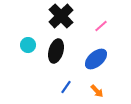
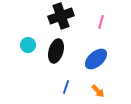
black cross: rotated 25 degrees clockwise
pink line: moved 4 px up; rotated 32 degrees counterclockwise
blue line: rotated 16 degrees counterclockwise
orange arrow: moved 1 px right
